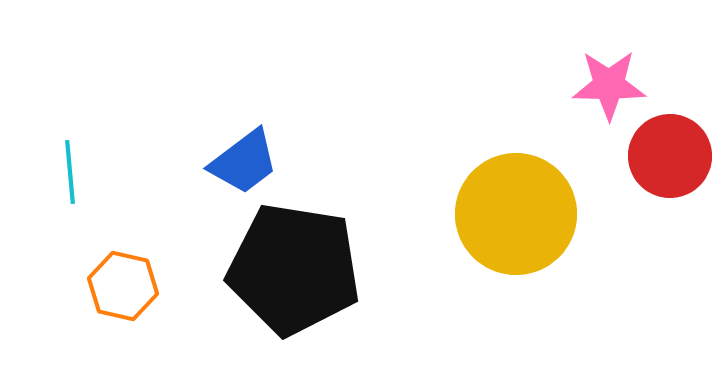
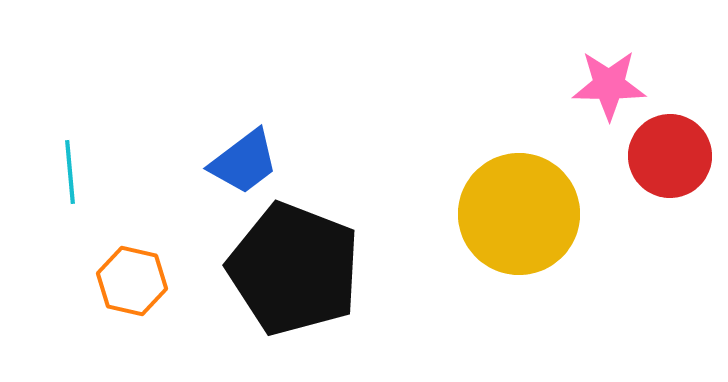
yellow circle: moved 3 px right
black pentagon: rotated 12 degrees clockwise
orange hexagon: moved 9 px right, 5 px up
